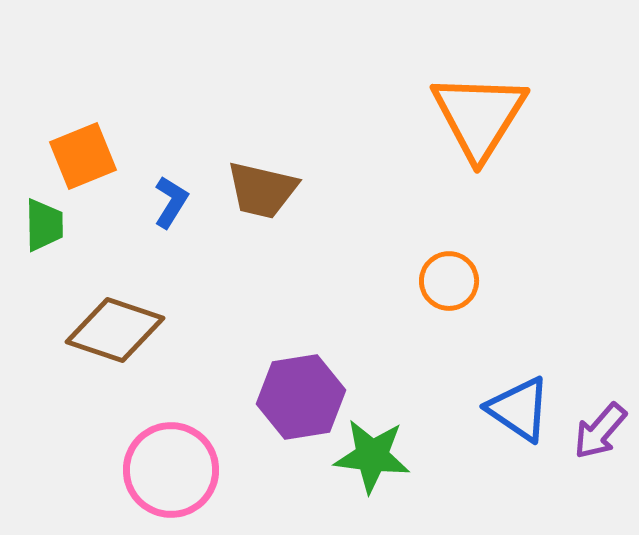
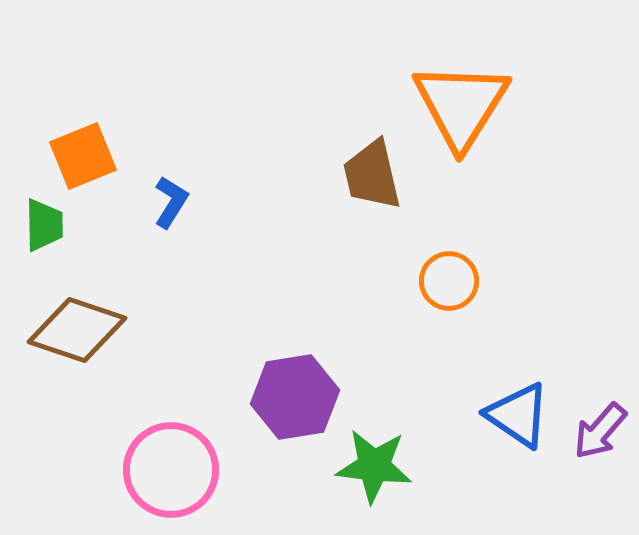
orange triangle: moved 18 px left, 11 px up
brown trapezoid: moved 110 px right, 15 px up; rotated 64 degrees clockwise
brown diamond: moved 38 px left
purple hexagon: moved 6 px left
blue triangle: moved 1 px left, 6 px down
green star: moved 2 px right, 10 px down
